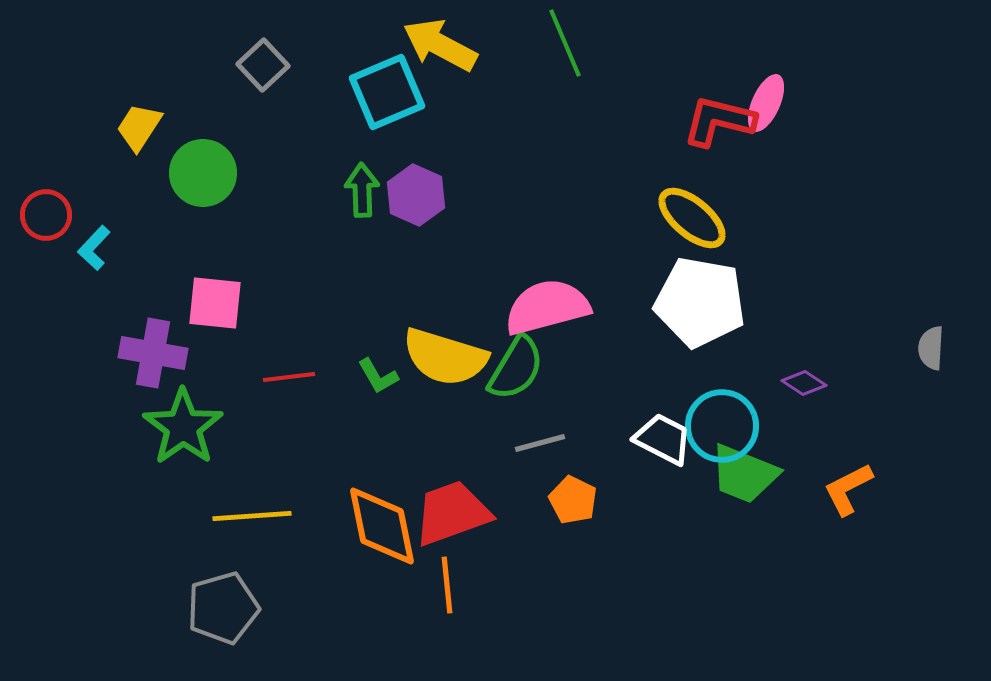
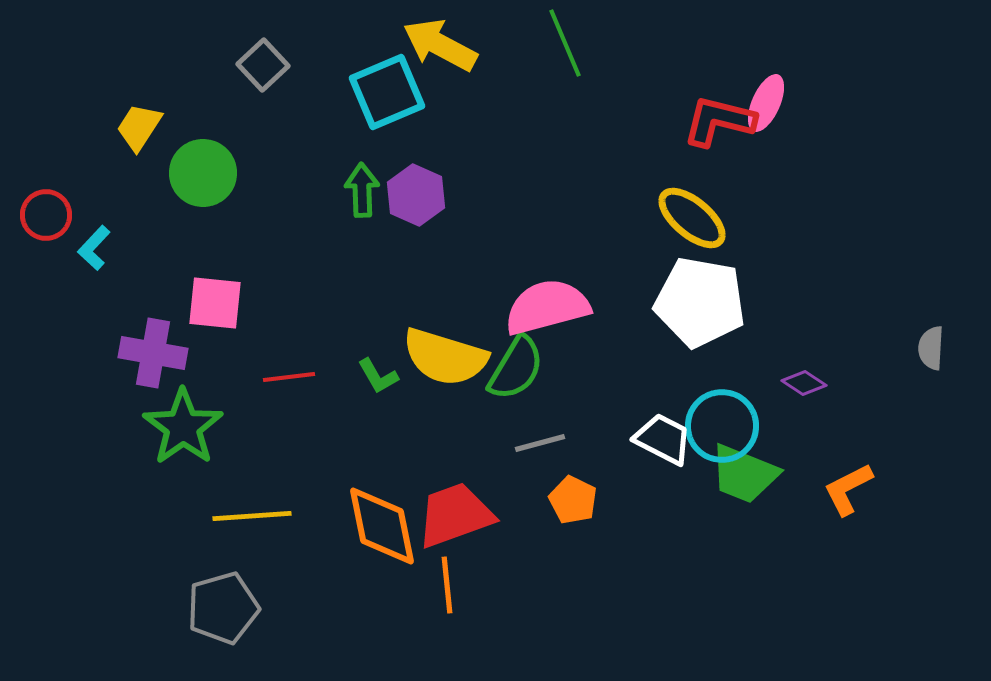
red trapezoid: moved 3 px right, 2 px down
